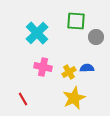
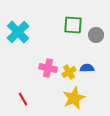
green square: moved 3 px left, 4 px down
cyan cross: moved 19 px left, 1 px up
gray circle: moved 2 px up
pink cross: moved 5 px right, 1 px down
